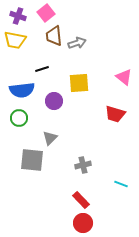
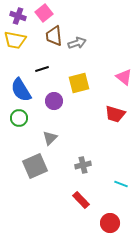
pink square: moved 2 px left
yellow square: rotated 10 degrees counterclockwise
blue semicircle: moved 1 px left; rotated 65 degrees clockwise
gray square: moved 3 px right, 6 px down; rotated 30 degrees counterclockwise
red circle: moved 27 px right
